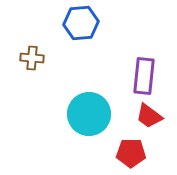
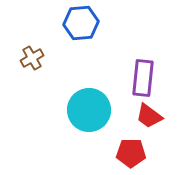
brown cross: rotated 35 degrees counterclockwise
purple rectangle: moved 1 px left, 2 px down
cyan circle: moved 4 px up
